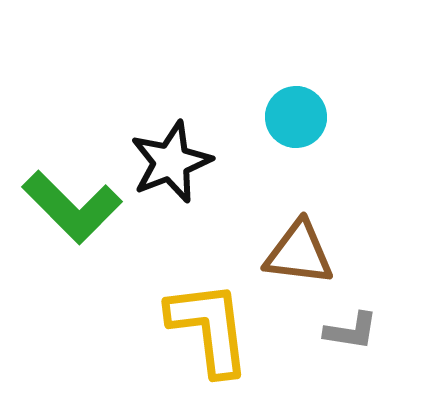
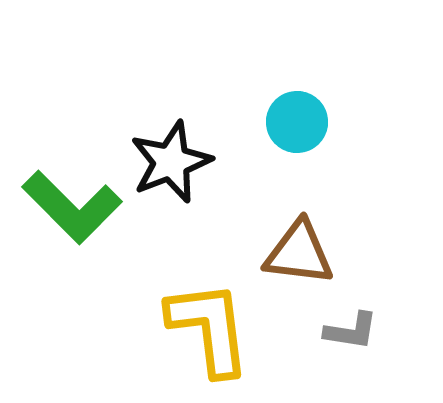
cyan circle: moved 1 px right, 5 px down
